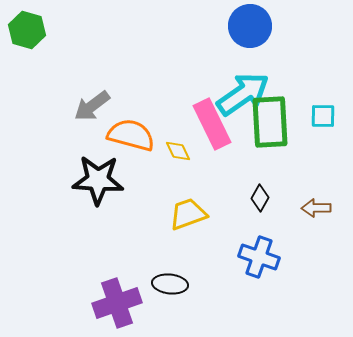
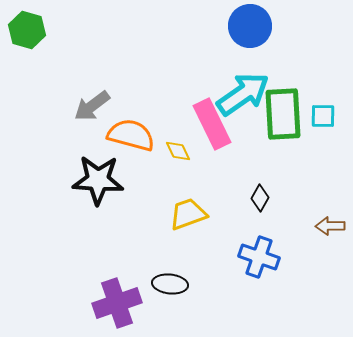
green rectangle: moved 13 px right, 8 px up
brown arrow: moved 14 px right, 18 px down
